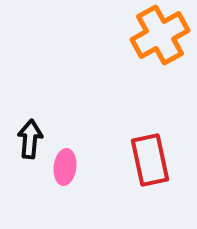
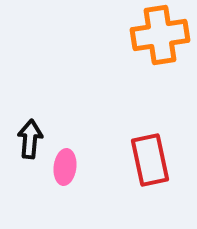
orange cross: rotated 20 degrees clockwise
